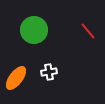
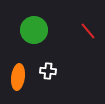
white cross: moved 1 px left, 1 px up; rotated 14 degrees clockwise
orange ellipse: moved 2 px right, 1 px up; rotated 30 degrees counterclockwise
